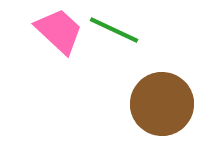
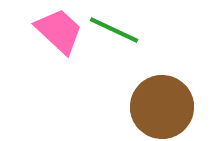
brown circle: moved 3 px down
